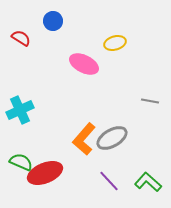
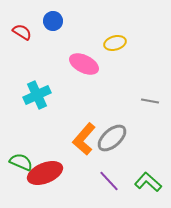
red semicircle: moved 1 px right, 6 px up
cyan cross: moved 17 px right, 15 px up
gray ellipse: rotated 12 degrees counterclockwise
